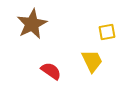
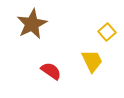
yellow square: rotated 30 degrees counterclockwise
